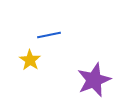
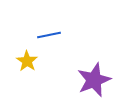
yellow star: moved 3 px left, 1 px down
